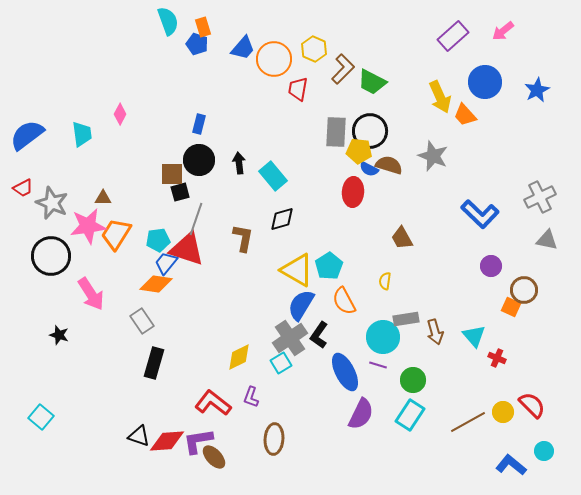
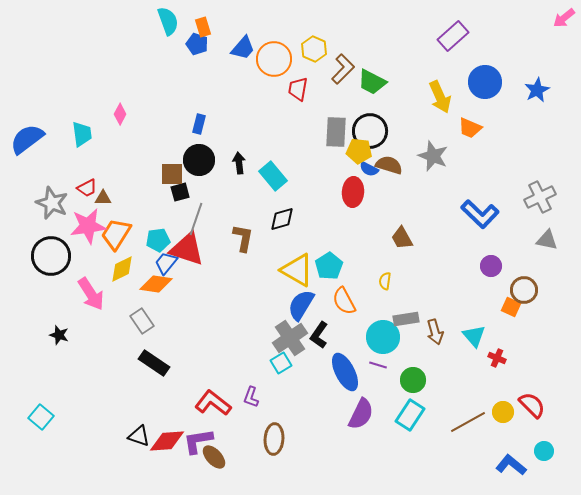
pink arrow at (503, 31): moved 61 px right, 13 px up
orange trapezoid at (465, 115): moved 5 px right, 13 px down; rotated 25 degrees counterclockwise
blue semicircle at (27, 135): moved 4 px down
red trapezoid at (23, 188): moved 64 px right
yellow diamond at (239, 357): moved 117 px left, 88 px up
black rectangle at (154, 363): rotated 72 degrees counterclockwise
